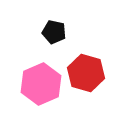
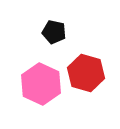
pink hexagon: rotated 12 degrees counterclockwise
